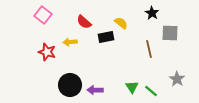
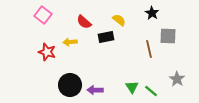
yellow semicircle: moved 2 px left, 3 px up
gray square: moved 2 px left, 3 px down
